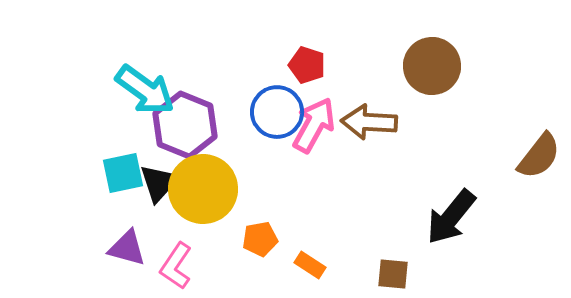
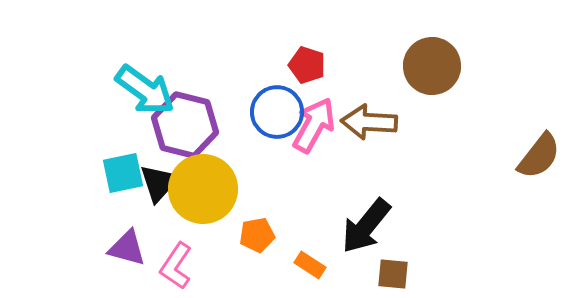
purple hexagon: rotated 8 degrees counterclockwise
black arrow: moved 85 px left, 9 px down
orange pentagon: moved 3 px left, 4 px up
